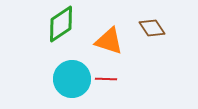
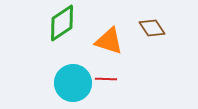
green diamond: moved 1 px right, 1 px up
cyan circle: moved 1 px right, 4 px down
